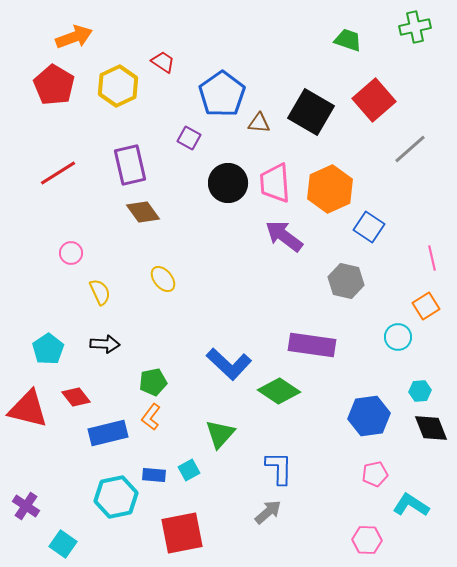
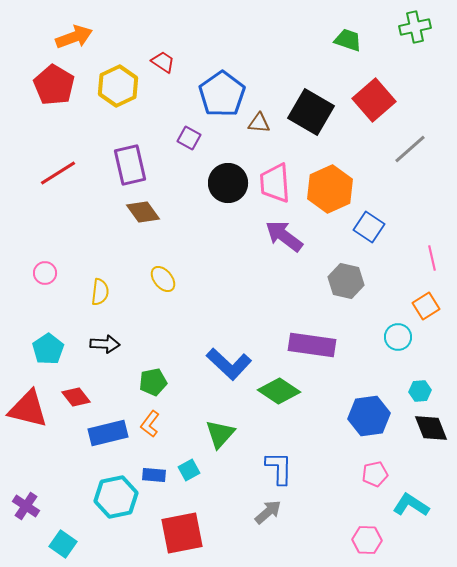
pink circle at (71, 253): moved 26 px left, 20 px down
yellow semicircle at (100, 292): rotated 32 degrees clockwise
orange L-shape at (151, 417): moved 1 px left, 7 px down
